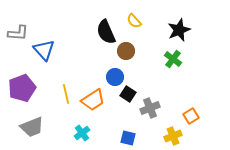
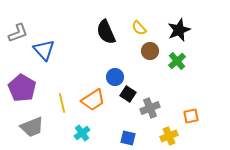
yellow semicircle: moved 5 px right, 7 px down
gray L-shape: rotated 25 degrees counterclockwise
brown circle: moved 24 px right
green cross: moved 4 px right, 2 px down; rotated 12 degrees clockwise
purple pentagon: rotated 20 degrees counterclockwise
yellow line: moved 4 px left, 9 px down
orange square: rotated 21 degrees clockwise
yellow cross: moved 4 px left
